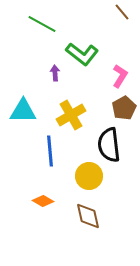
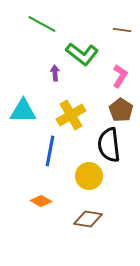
brown line: moved 18 px down; rotated 42 degrees counterclockwise
brown pentagon: moved 3 px left, 2 px down; rotated 10 degrees counterclockwise
blue line: rotated 16 degrees clockwise
orange diamond: moved 2 px left
brown diamond: moved 3 px down; rotated 68 degrees counterclockwise
